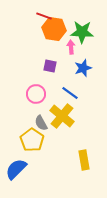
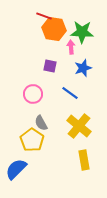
pink circle: moved 3 px left
yellow cross: moved 17 px right, 10 px down
